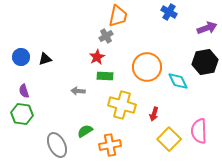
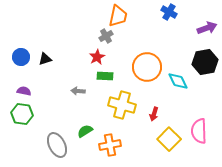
purple semicircle: rotated 120 degrees clockwise
